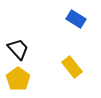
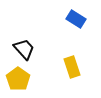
black trapezoid: moved 6 px right
yellow rectangle: rotated 20 degrees clockwise
